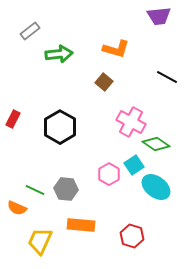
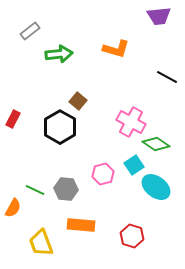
brown square: moved 26 px left, 19 px down
pink hexagon: moved 6 px left; rotated 15 degrees clockwise
orange semicircle: moved 4 px left; rotated 84 degrees counterclockwise
yellow trapezoid: moved 1 px right, 2 px down; rotated 44 degrees counterclockwise
